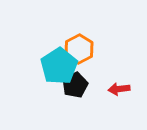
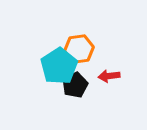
orange hexagon: rotated 20 degrees clockwise
red arrow: moved 10 px left, 13 px up
